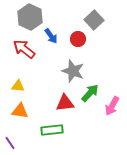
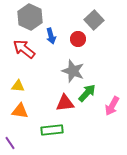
blue arrow: rotated 21 degrees clockwise
green arrow: moved 3 px left
